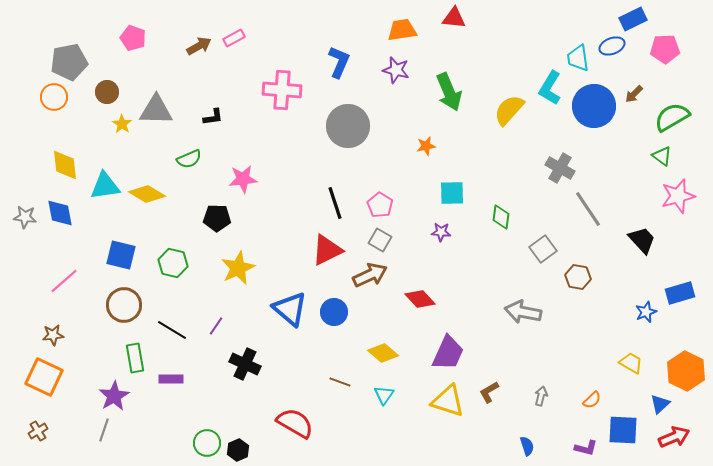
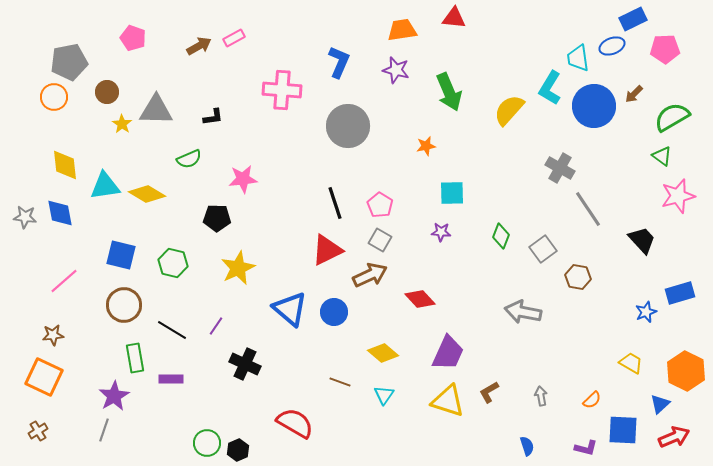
green diamond at (501, 217): moved 19 px down; rotated 15 degrees clockwise
gray arrow at (541, 396): rotated 24 degrees counterclockwise
